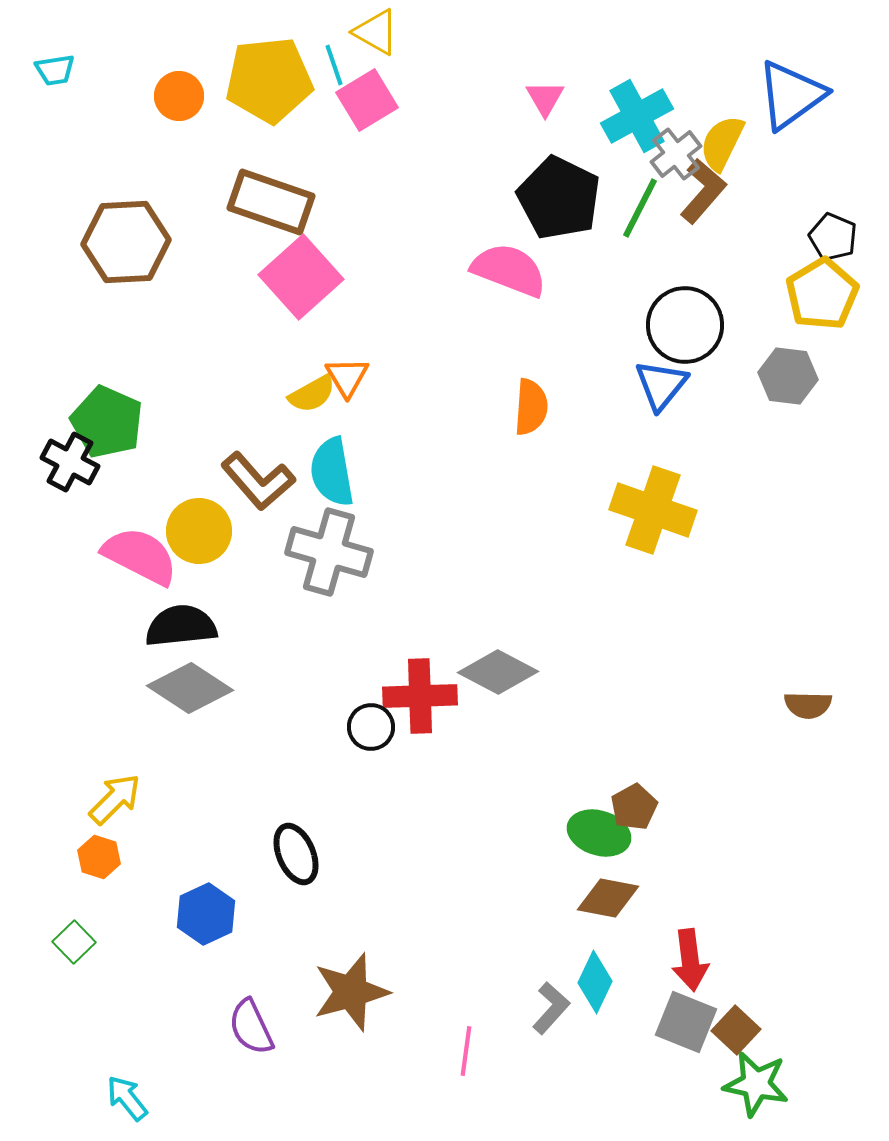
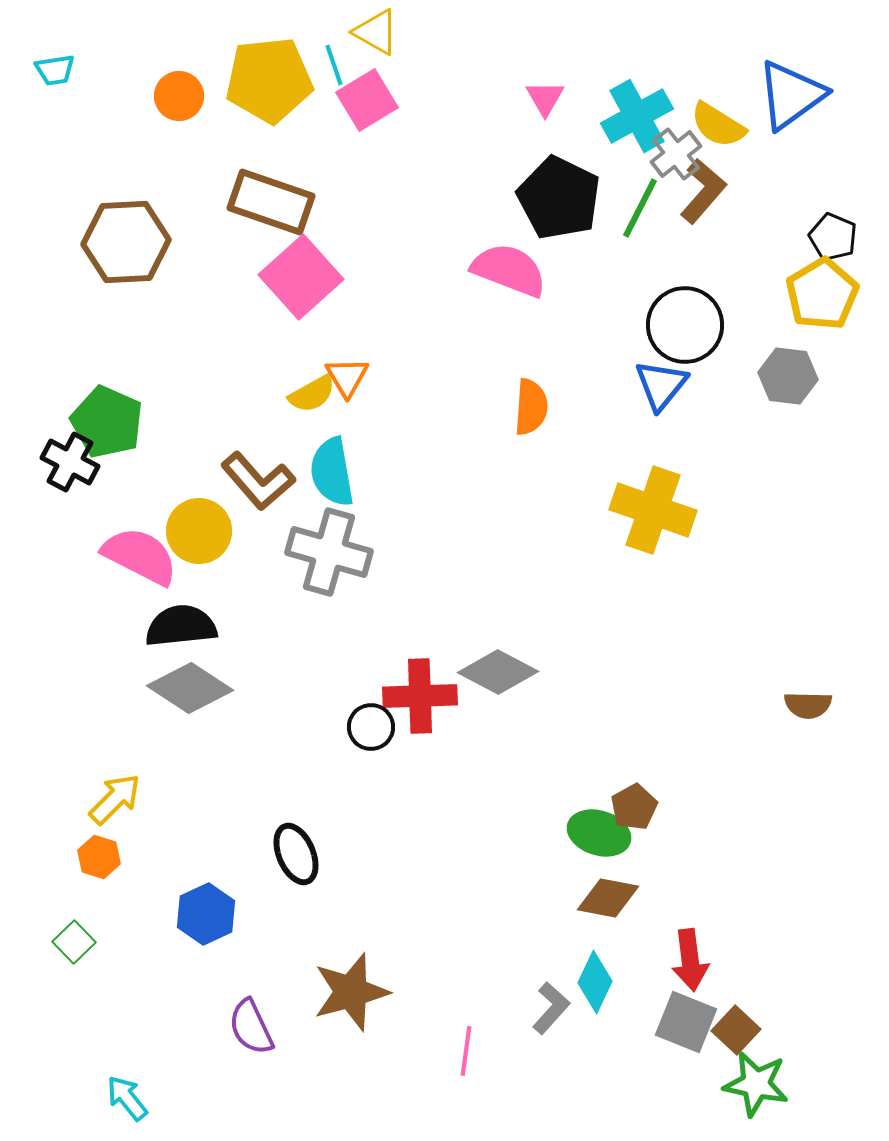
yellow semicircle at (722, 143): moved 4 px left, 18 px up; rotated 84 degrees counterclockwise
